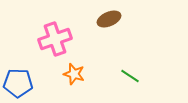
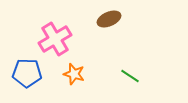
pink cross: rotated 12 degrees counterclockwise
blue pentagon: moved 9 px right, 10 px up
